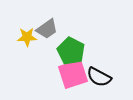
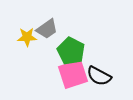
black semicircle: moved 1 px up
